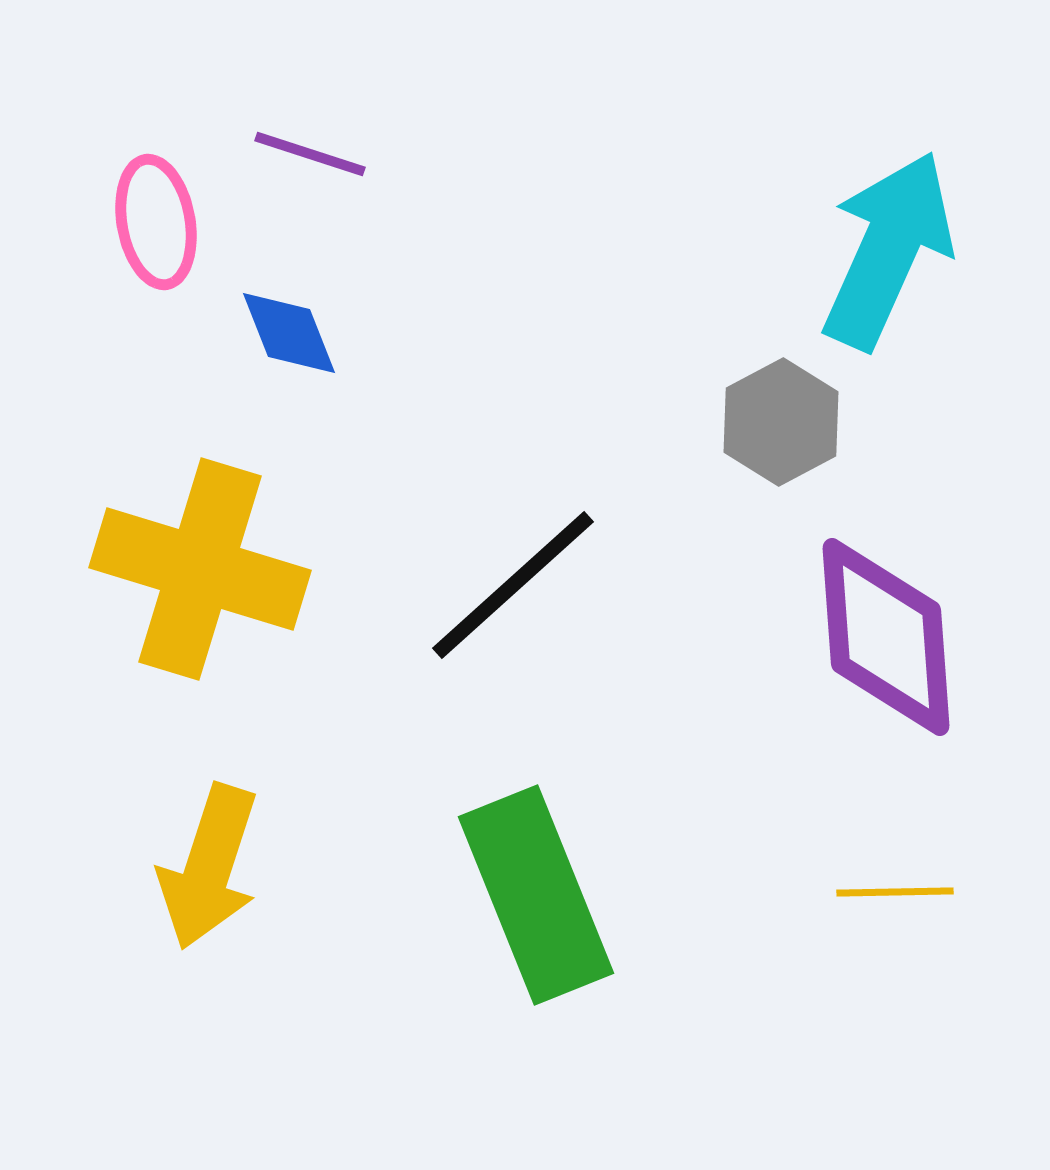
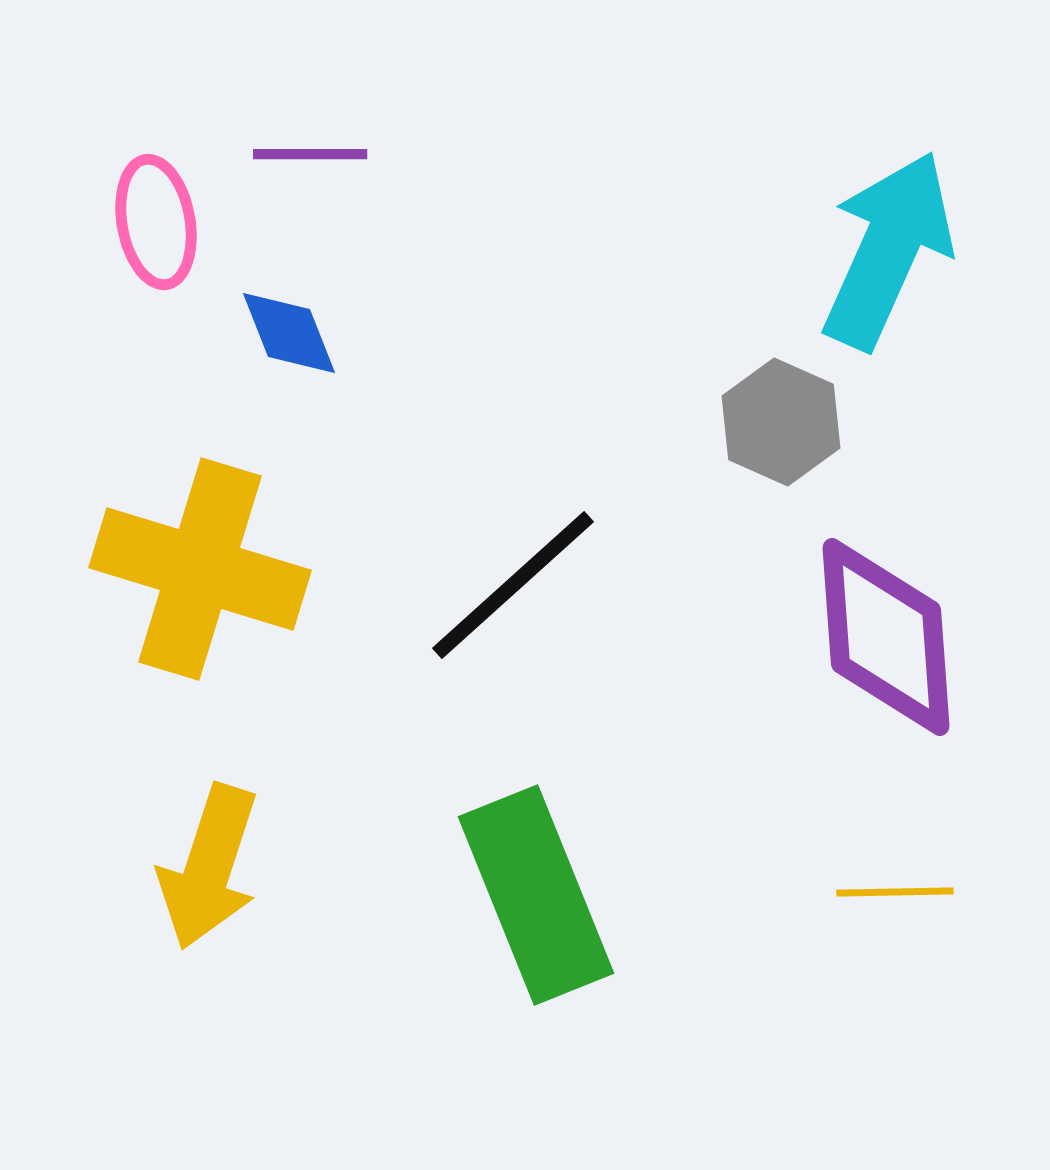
purple line: rotated 18 degrees counterclockwise
gray hexagon: rotated 8 degrees counterclockwise
